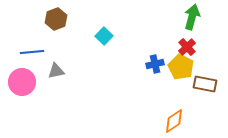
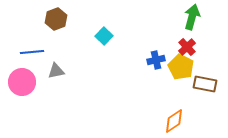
blue cross: moved 1 px right, 4 px up
